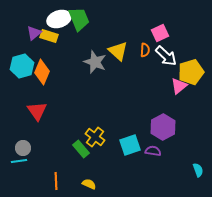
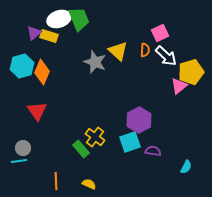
purple hexagon: moved 24 px left, 7 px up
cyan square: moved 3 px up
cyan semicircle: moved 12 px left, 3 px up; rotated 48 degrees clockwise
